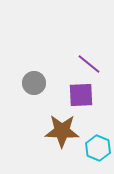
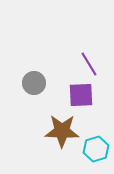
purple line: rotated 20 degrees clockwise
cyan hexagon: moved 2 px left, 1 px down; rotated 20 degrees clockwise
